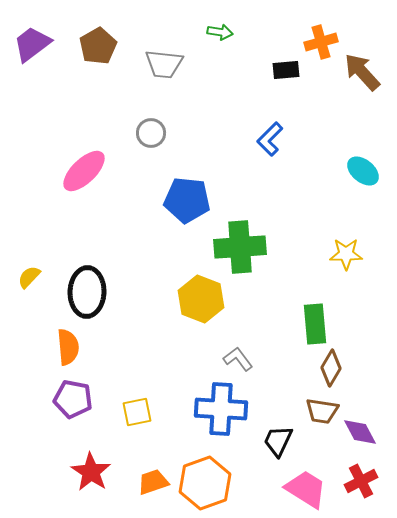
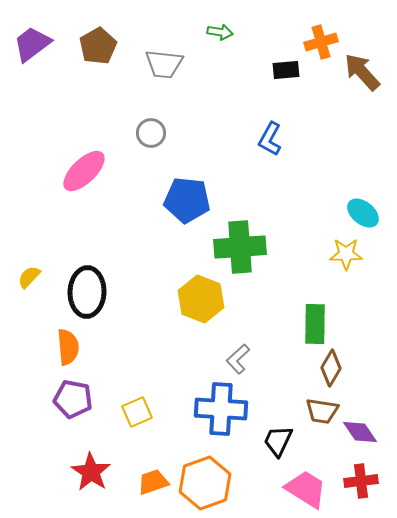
blue L-shape: rotated 16 degrees counterclockwise
cyan ellipse: moved 42 px down
green rectangle: rotated 6 degrees clockwise
gray L-shape: rotated 96 degrees counterclockwise
yellow square: rotated 12 degrees counterclockwise
purple diamond: rotated 6 degrees counterclockwise
red cross: rotated 20 degrees clockwise
